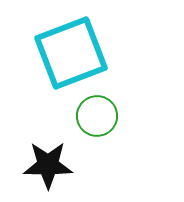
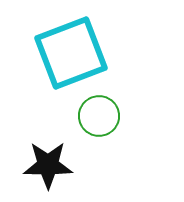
green circle: moved 2 px right
